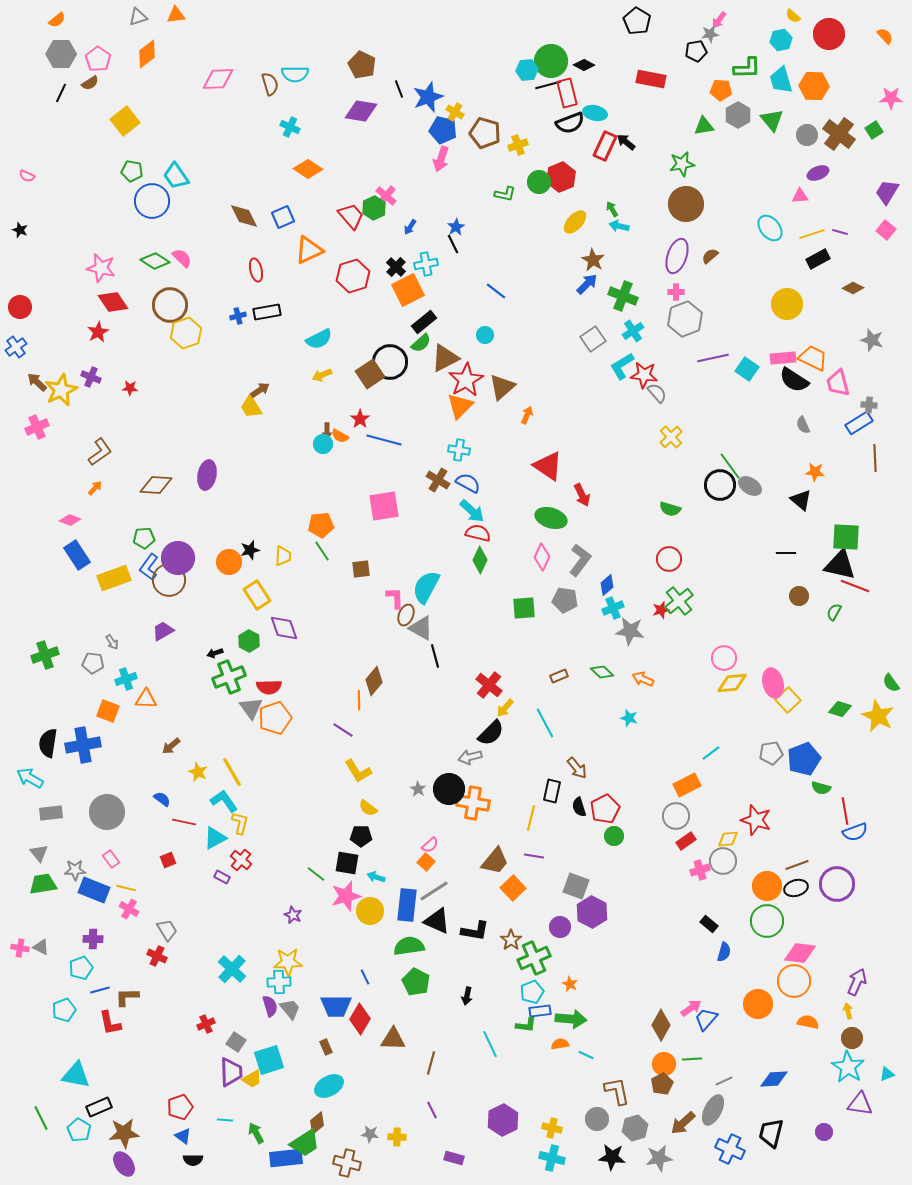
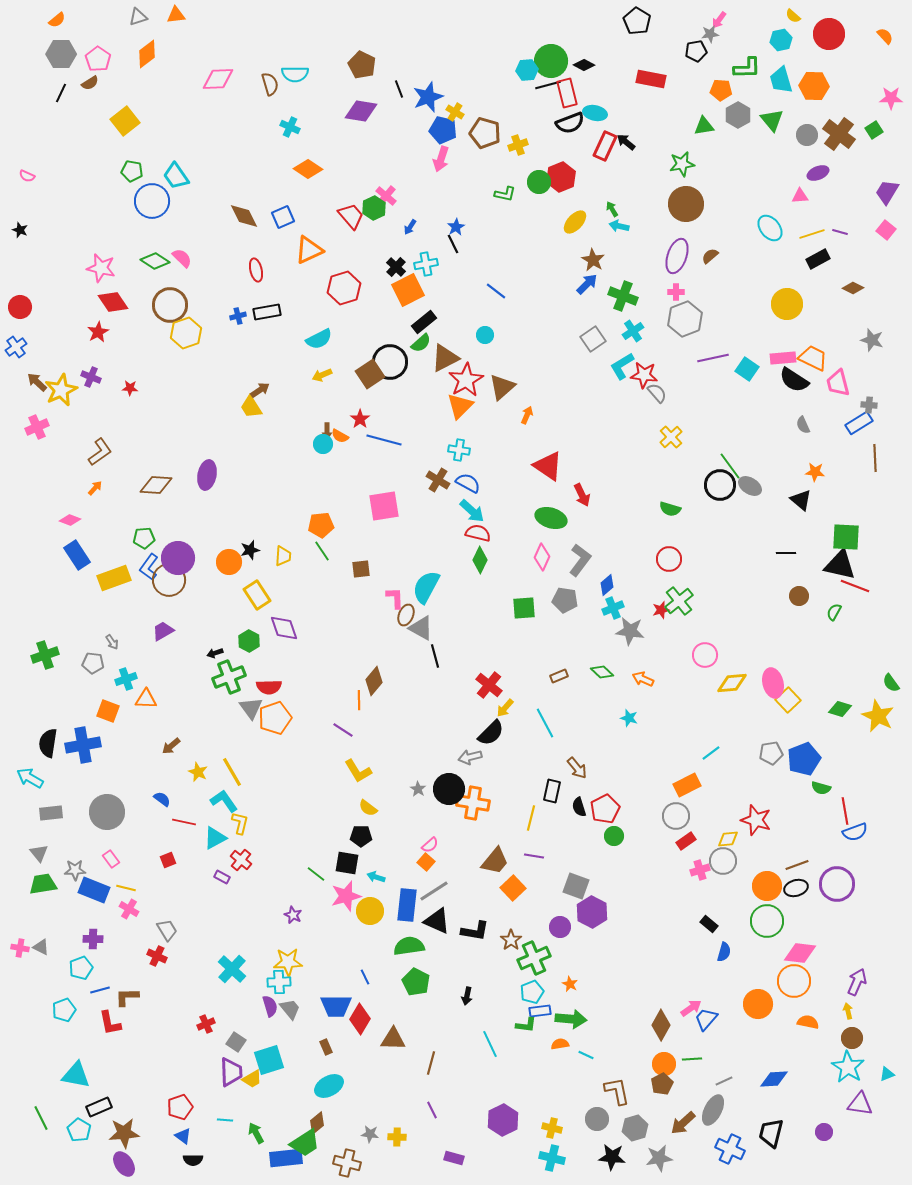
red hexagon at (353, 276): moved 9 px left, 12 px down
pink circle at (724, 658): moved 19 px left, 3 px up
